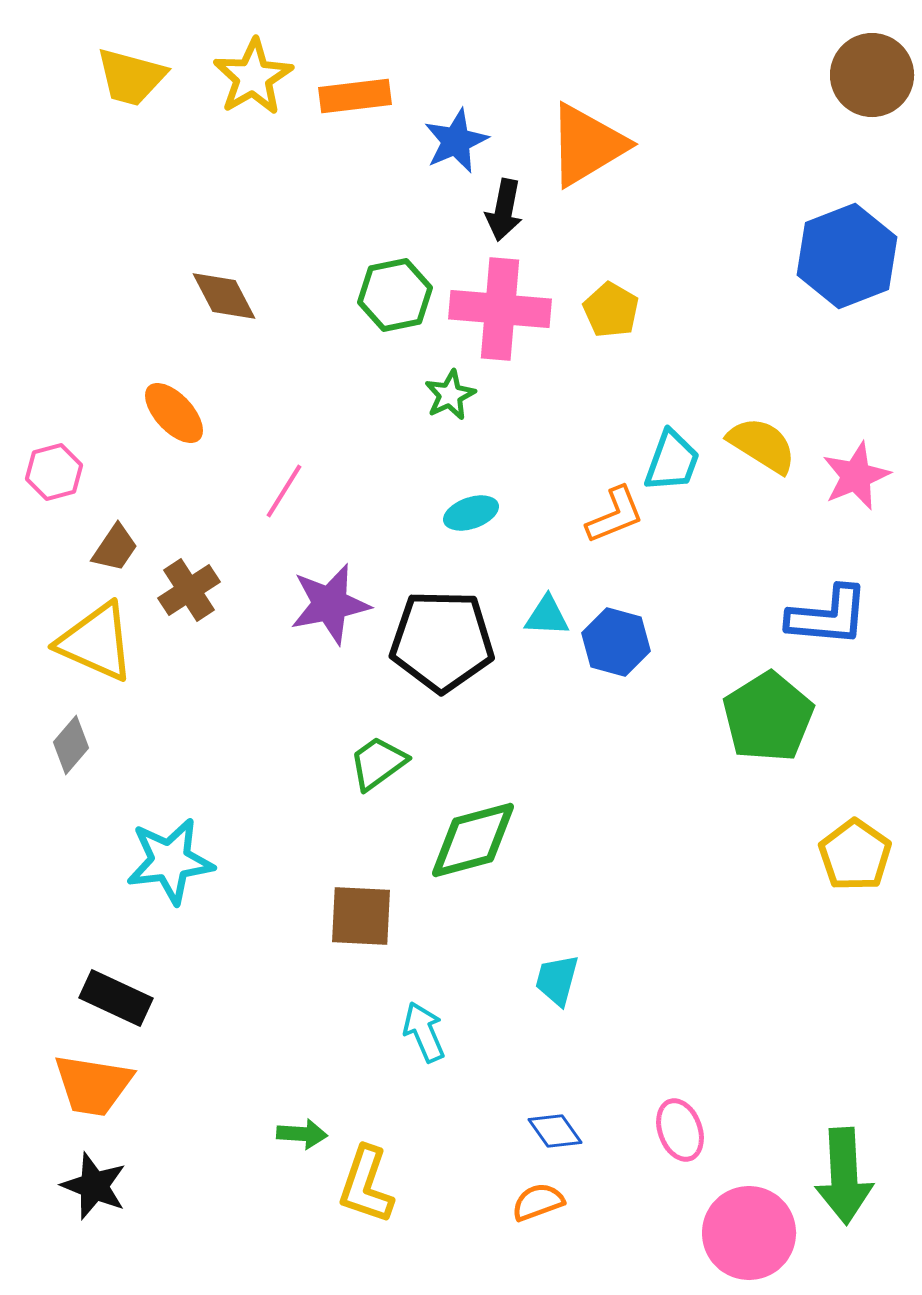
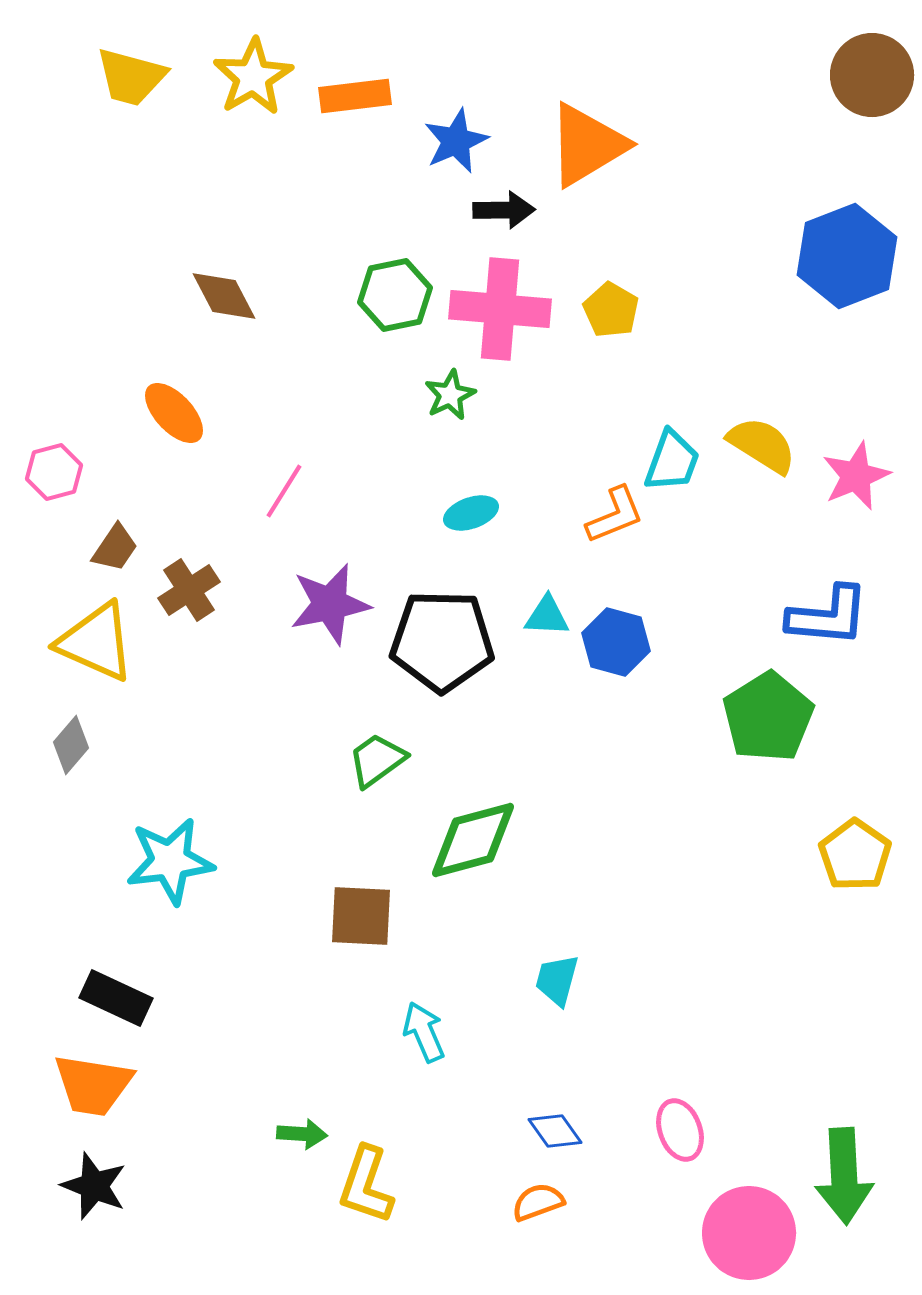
black arrow at (504, 210): rotated 102 degrees counterclockwise
green trapezoid at (378, 763): moved 1 px left, 3 px up
